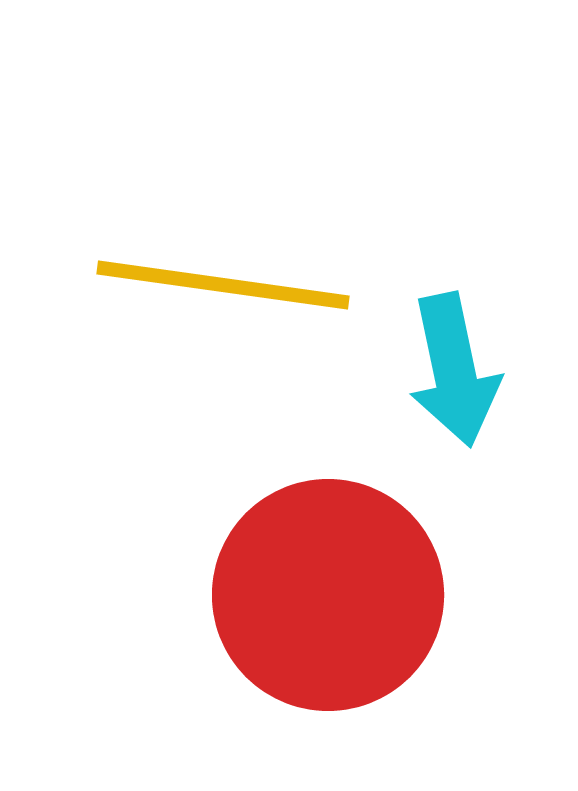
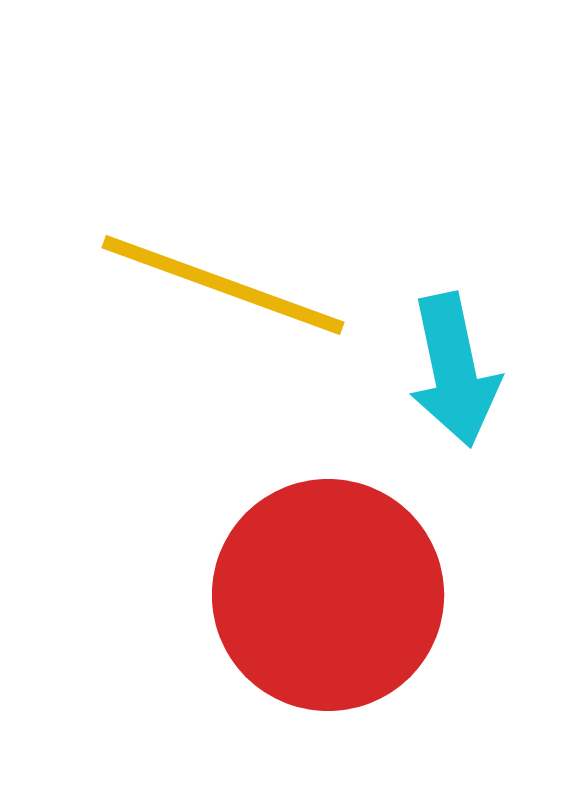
yellow line: rotated 12 degrees clockwise
